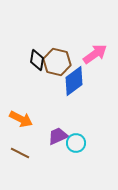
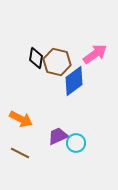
black diamond: moved 1 px left, 2 px up
